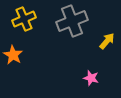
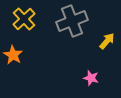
yellow cross: rotated 20 degrees counterclockwise
